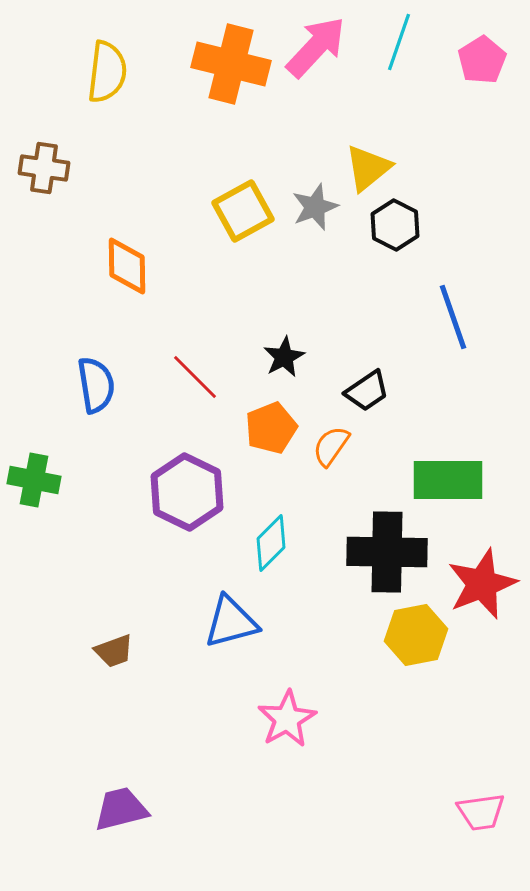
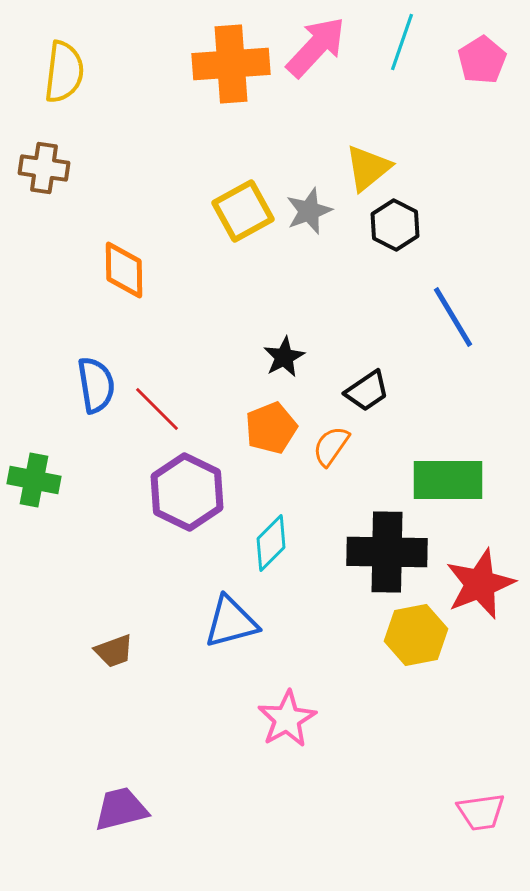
cyan line: moved 3 px right
orange cross: rotated 18 degrees counterclockwise
yellow semicircle: moved 43 px left
gray star: moved 6 px left, 4 px down
orange diamond: moved 3 px left, 4 px down
blue line: rotated 12 degrees counterclockwise
red line: moved 38 px left, 32 px down
red star: moved 2 px left
